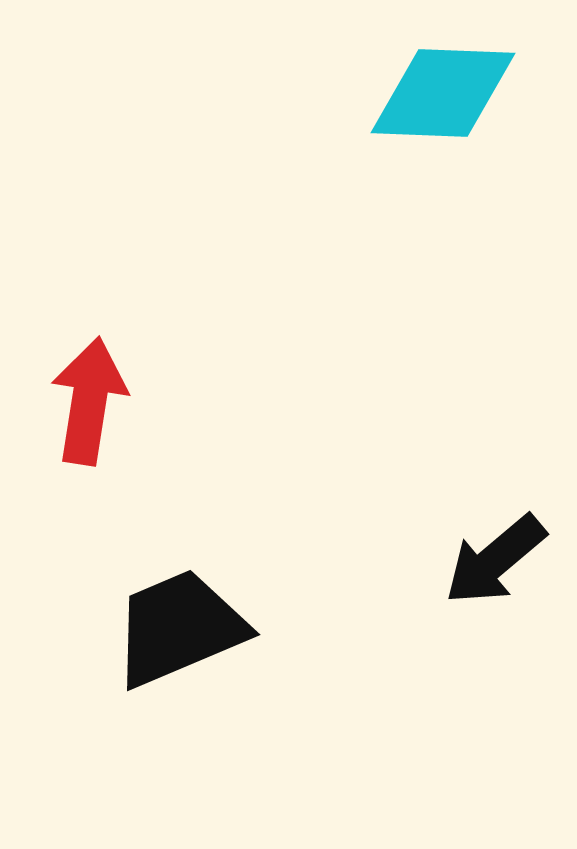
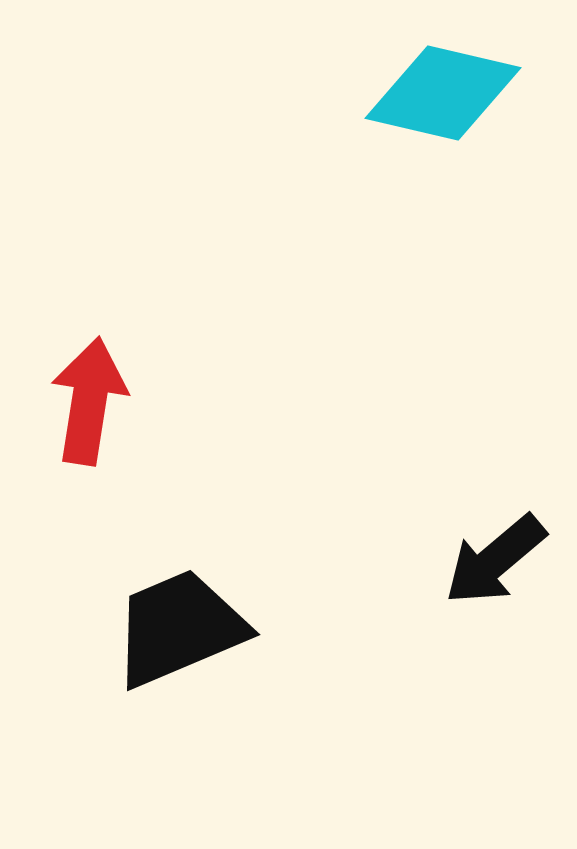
cyan diamond: rotated 11 degrees clockwise
